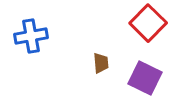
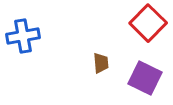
blue cross: moved 8 px left
